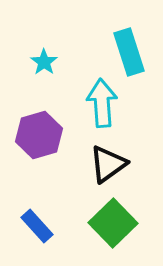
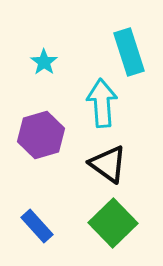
purple hexagon: moved 2 px right
black triangle: rotated 48 degrees counterclockwise
